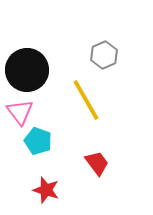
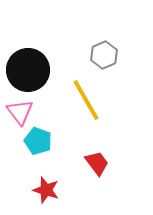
black circle: moved 1 px right
